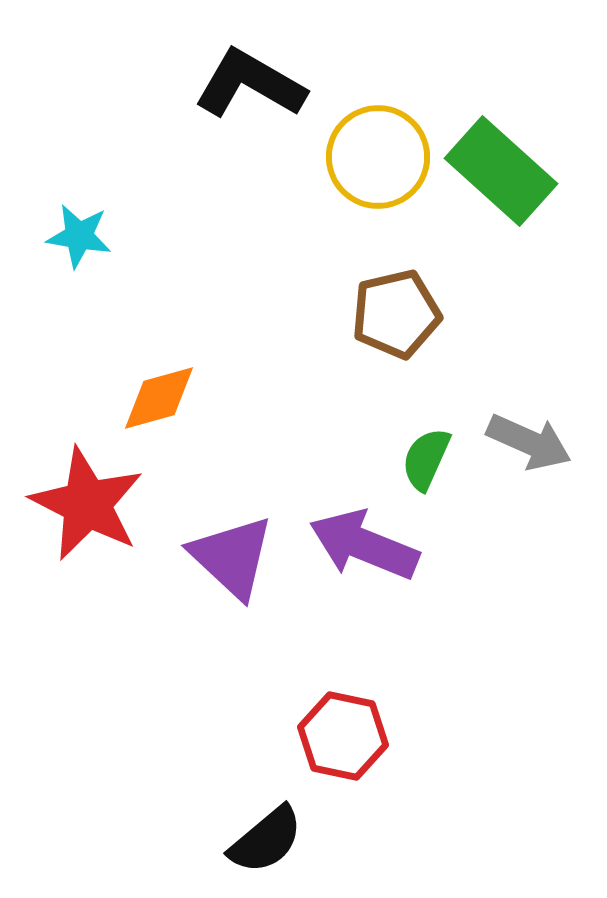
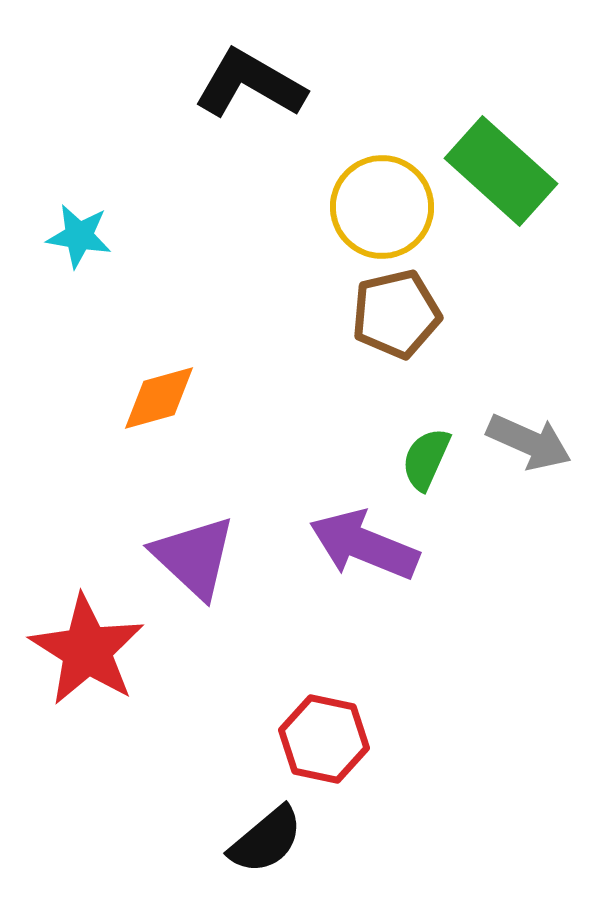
yellow circle: moved 4 px right, 50 px down
red star: moved 146 px down; rotated 5 degrees clockwise
purple triangle: moved 38 px left
red hexagon: moved 19 px left, 3 px down
